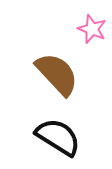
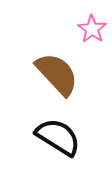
pink star: rotated 12 degrees clockwise
